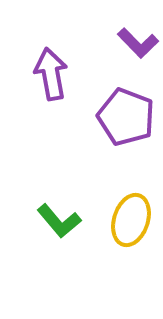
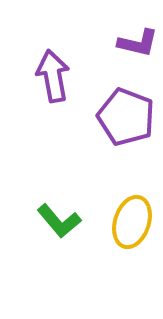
purple L-shape: rotated 33 degrees counterclockwise
purple arrow: moved 2 px right, 2 px down
yellow ellipse: moved 1 px right, 2 px down
